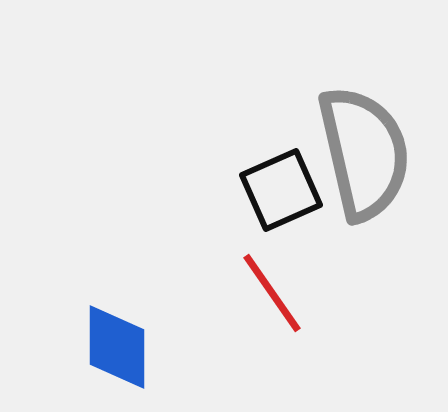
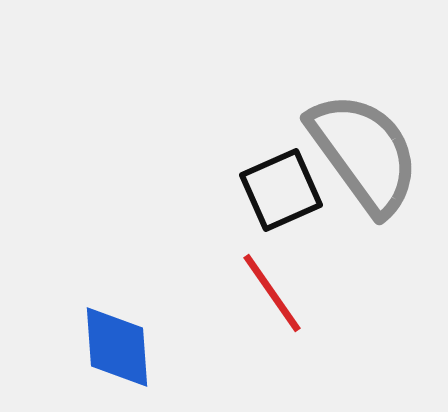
gray semicircle: rotated 23 degrees counterclockwise
blue diamond: rotated 4 degrees counterclockwise
